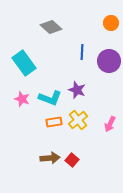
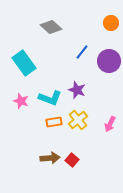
blue line: rotated 35 degrees clockwise
pink star: moved 1 px left, 2 px down
